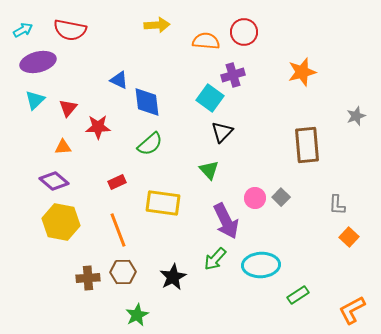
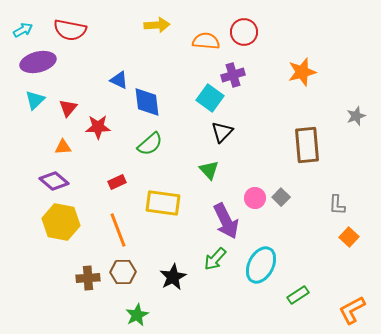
cyan ellipse: rotated 60 degrees counterclockwise
